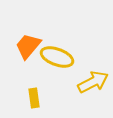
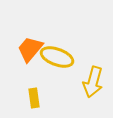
orange trapezoid: moved 2 px right, 3 px down
yellow arrow: rotated 132 degrees clockwise
